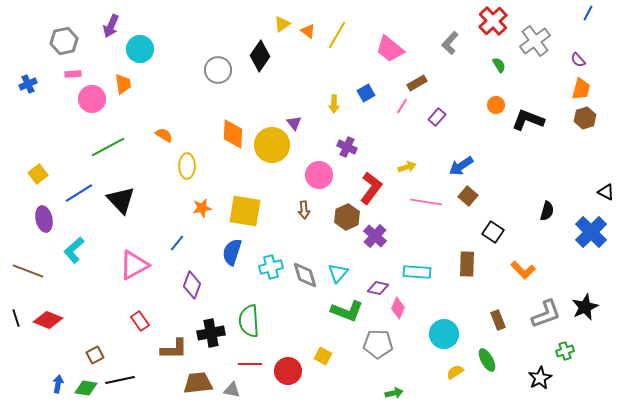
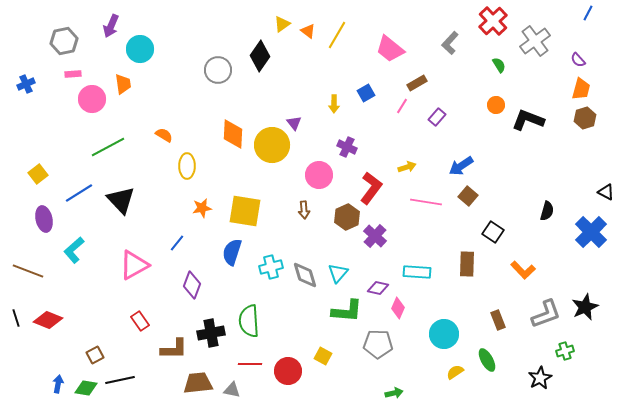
blue cross at (28, 84): moved 2 px left
green L-shape at (347, 311): rotated 16 degrees counterclockwise
